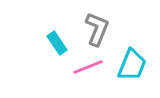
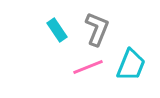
cyan rectangle: moved 13 px up
cyan trapezoid: moved 1 px left
